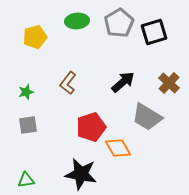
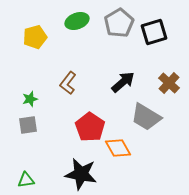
green ellipse: rotated 15 degrees counterclockwise
green star: moved 4 px right, 7 px down
gray trapezoid: moved 1 px left
red pentagon: moved 1 px left; rotated 20 degrees counterclockwise
